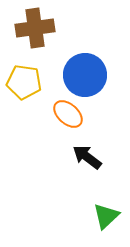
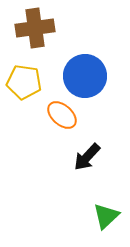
blue circle: moved 1 px down
orange ellipse: moved 6 px left, 1 px down
black arrow: rotated 84 degrees counterclockwise
